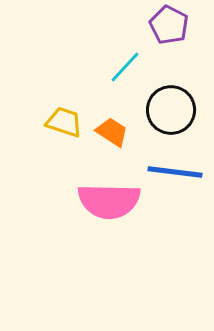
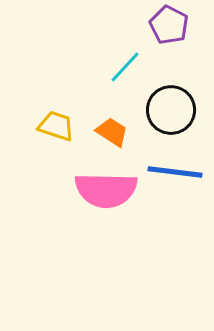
yellow trapezoid: moved 8 px left, 4 px down
pink semicircle: moved 3 px left, 11 px up
